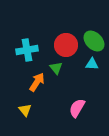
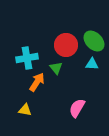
cyan cross: moved 8 px down
yellow triangle: rotated 40 degrees counterclockwise
